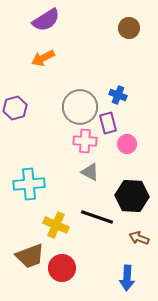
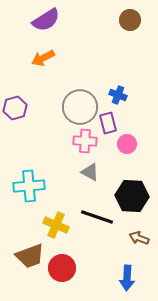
brown circle: moved 1 px right, 8 px up
cyan cross: moved 2 px down
